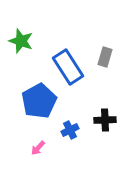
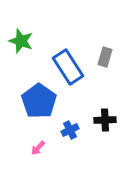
blue pentagon: rotated 8 degrees counterclockwise
